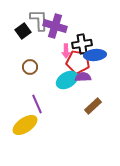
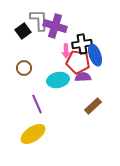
blue ellipse: rotated 75 degrees clockwise
brown circle: moved 6 px left, 1 px down
cyan ellipse: moved 9 px left; rotated 20 degrees clockwise
yellow ellipse: moved 8 px right, 9 px down
